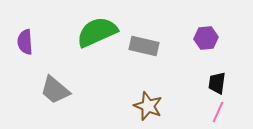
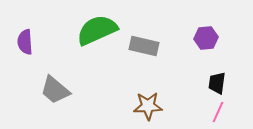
green semicircle: moved 2 px up
brown star: rotated 24 degrees counterclockwise
